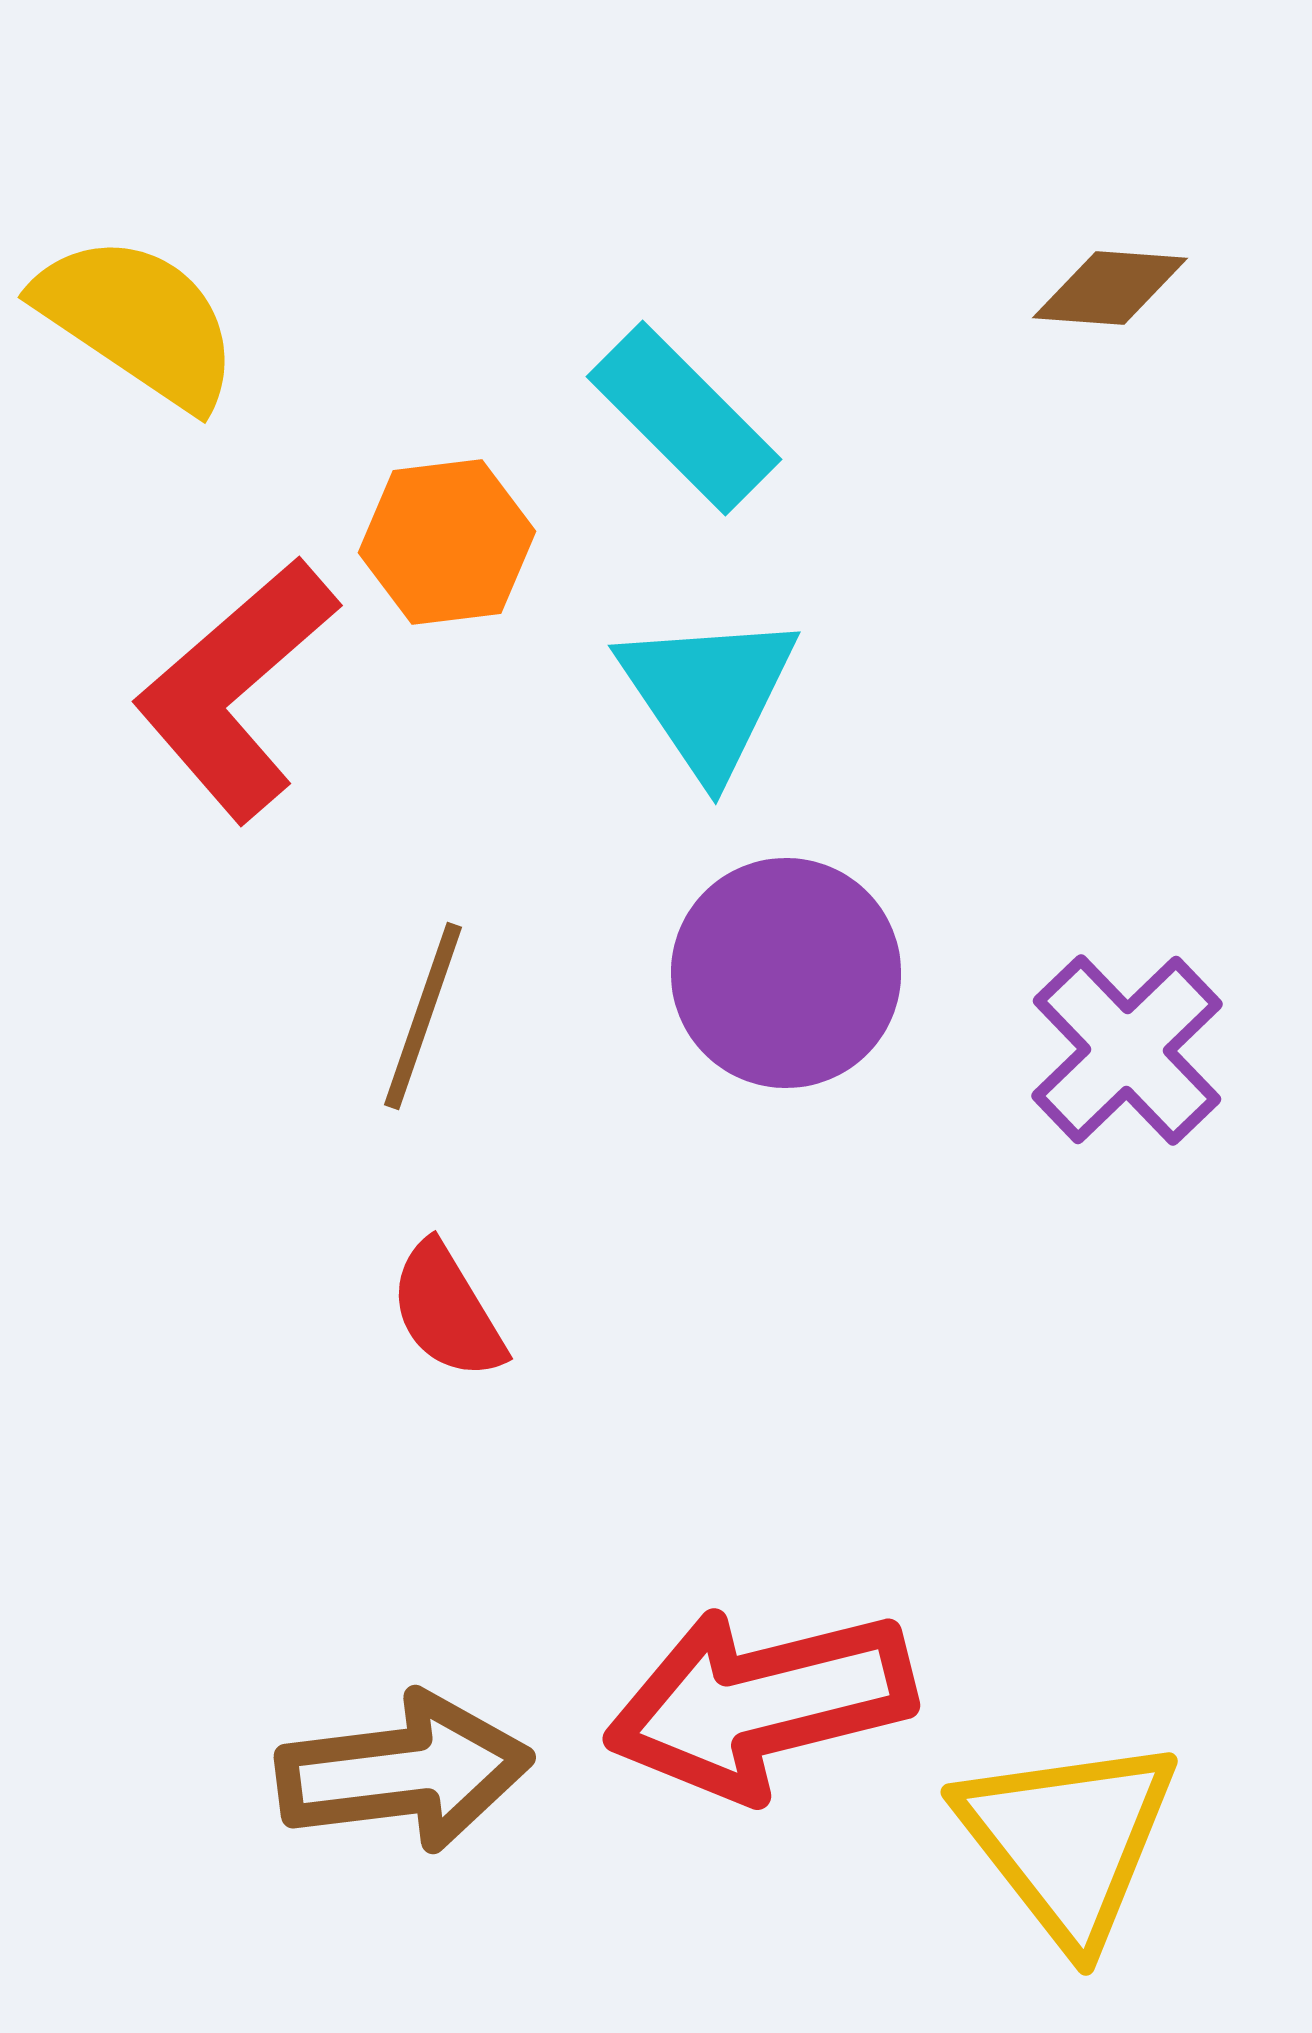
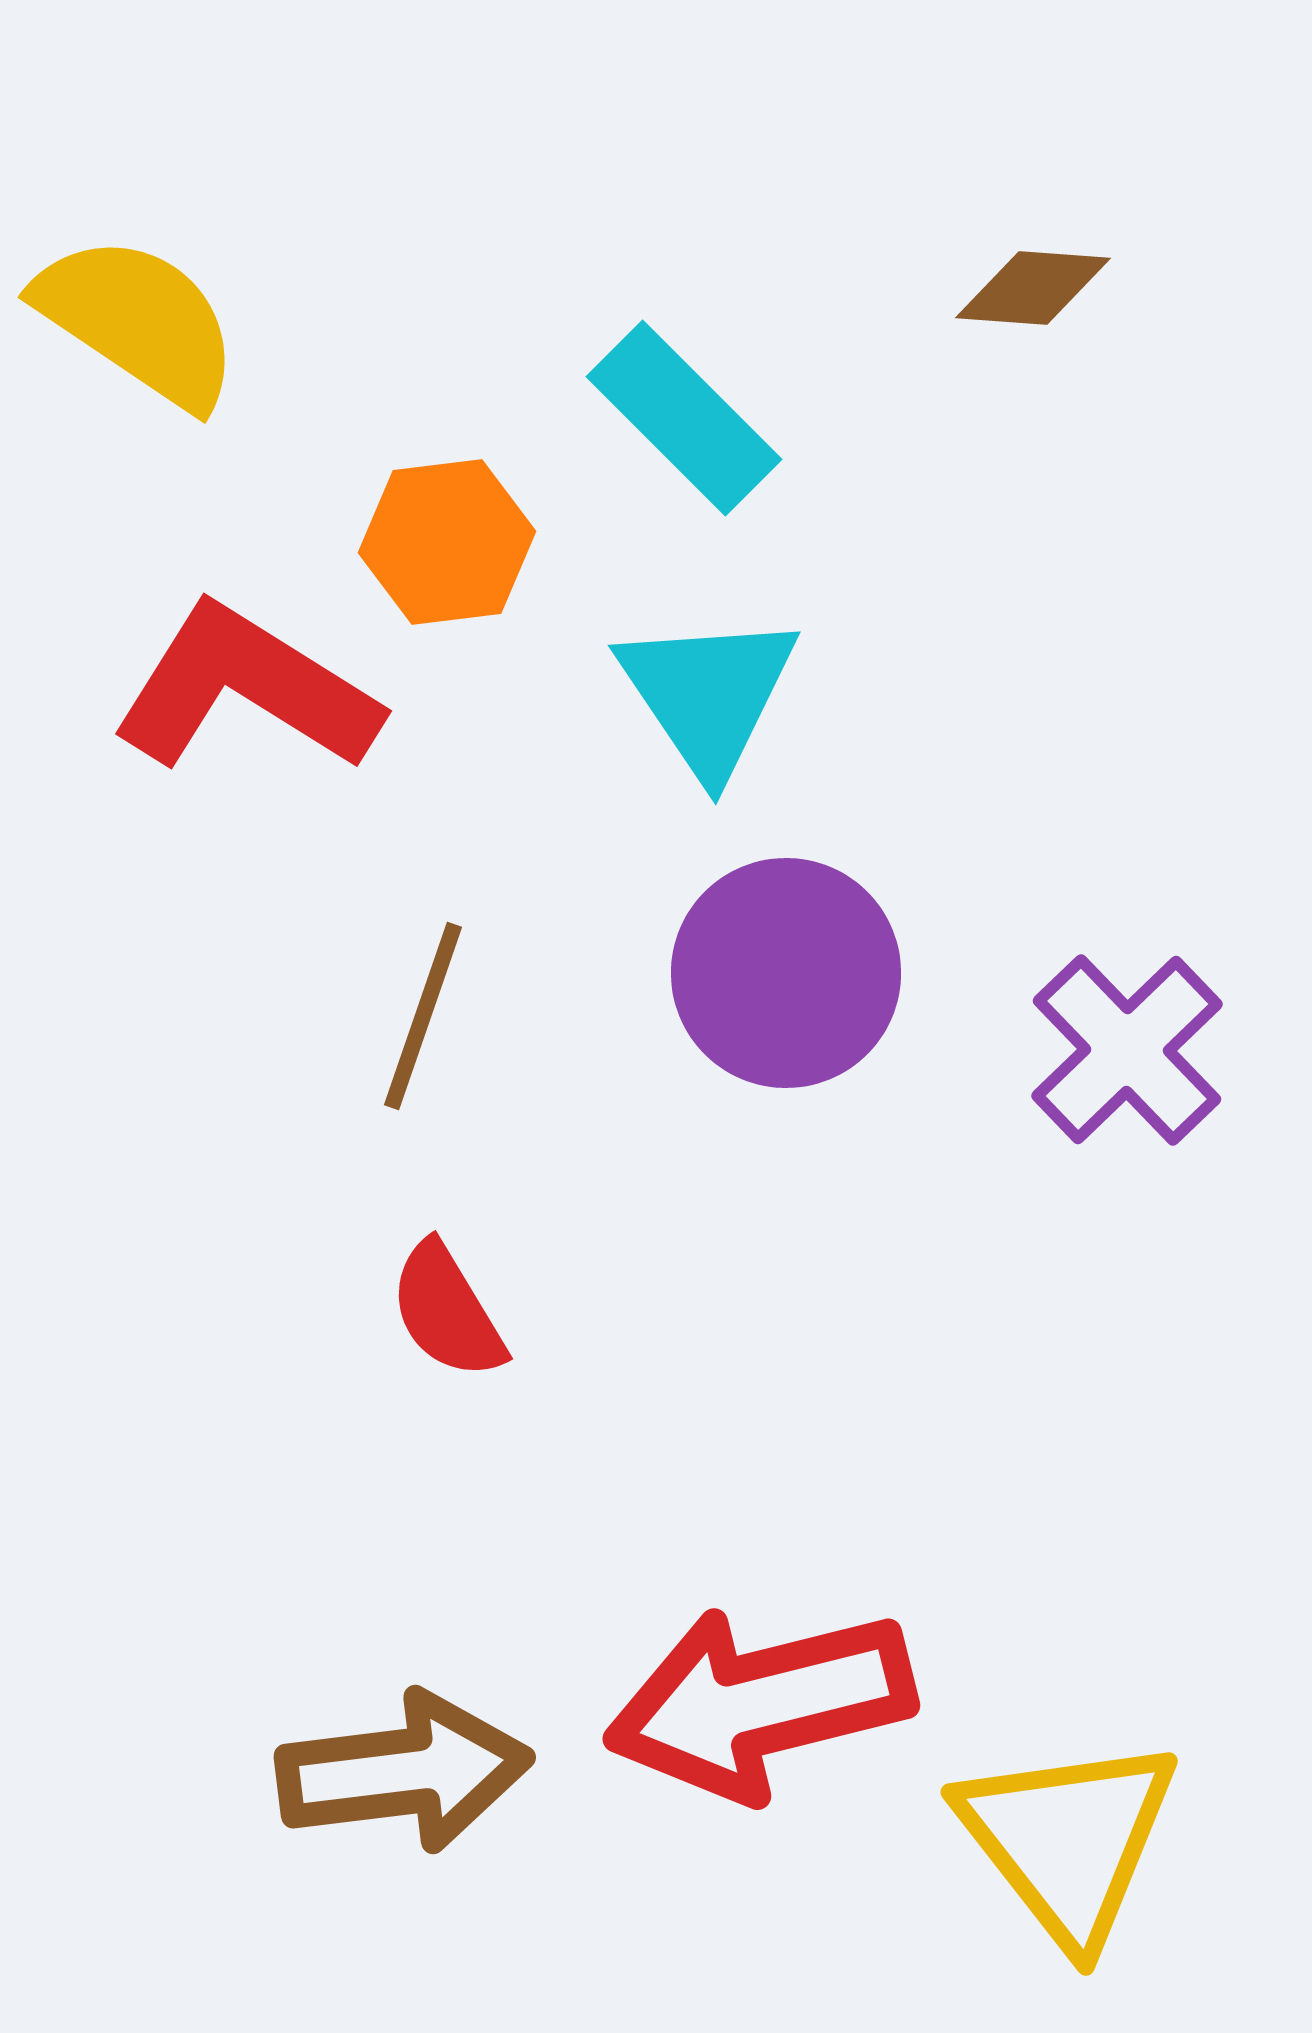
brown diamond: moved 77 px left
red L-shape: moved 10 px right; rotated 73 degrees clockwise
